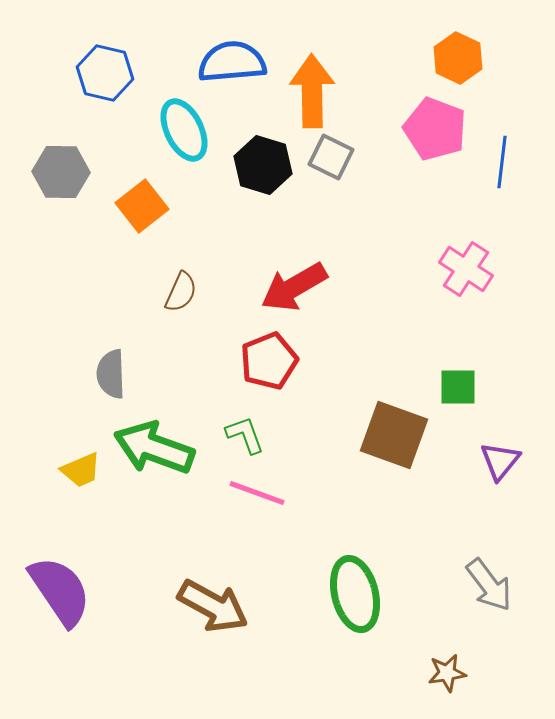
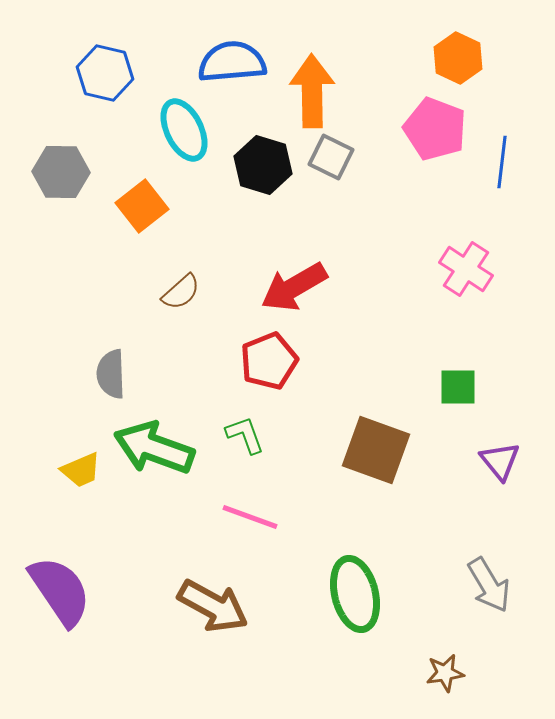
brown semicircle: rotated 24 degrees clockwise
brown square: moved 18 px left, 15 px down
purple triangle: rotated 18 degrees counterclockwise
pink line: moved 7 px left, 24 px down
gray arrow: rotated 6 degrees clockwise
brown star: moved 2 px left
